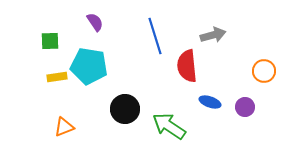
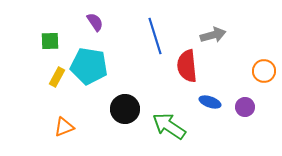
yellow rectangle: rotated 54 degrees counterclockwise
